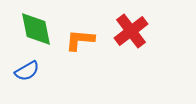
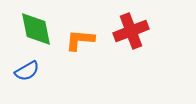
red cross: rotated 16 degrees clockwise
